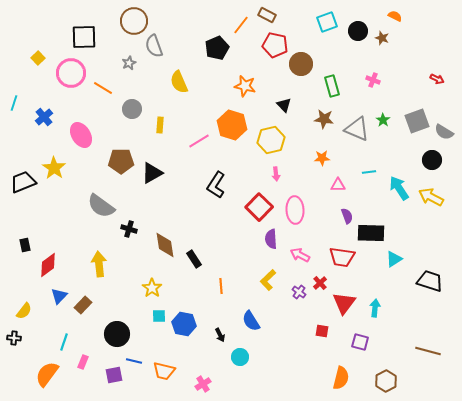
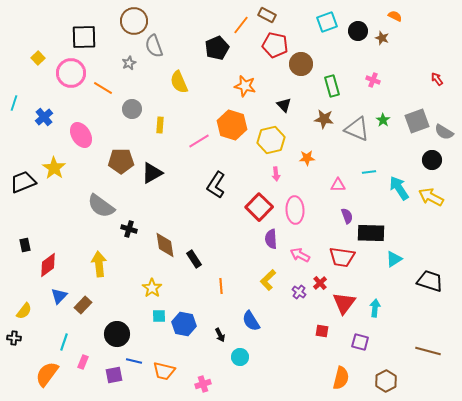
red arrow at (437, 79): rotated 152 degrees counterclockwise
orange star at (322, 158): moved 15 px left
pink cross at (203, 384): rotated 14 degrees clockwise
